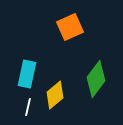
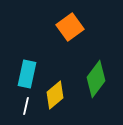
orange square: rotated 12 degrees counterclockwise
white line: moved 2 px left, 1 px up
